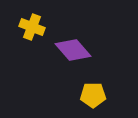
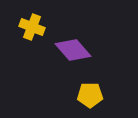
yellow pentagon: moved 3 px left
